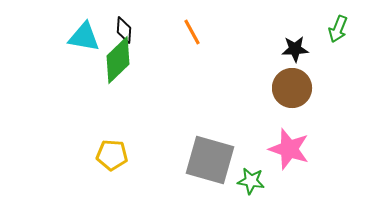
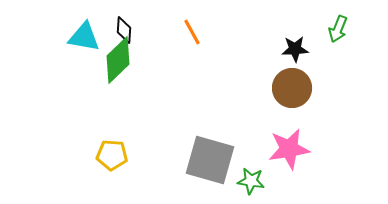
pink star: rotated 27 degrees counterclockwise
